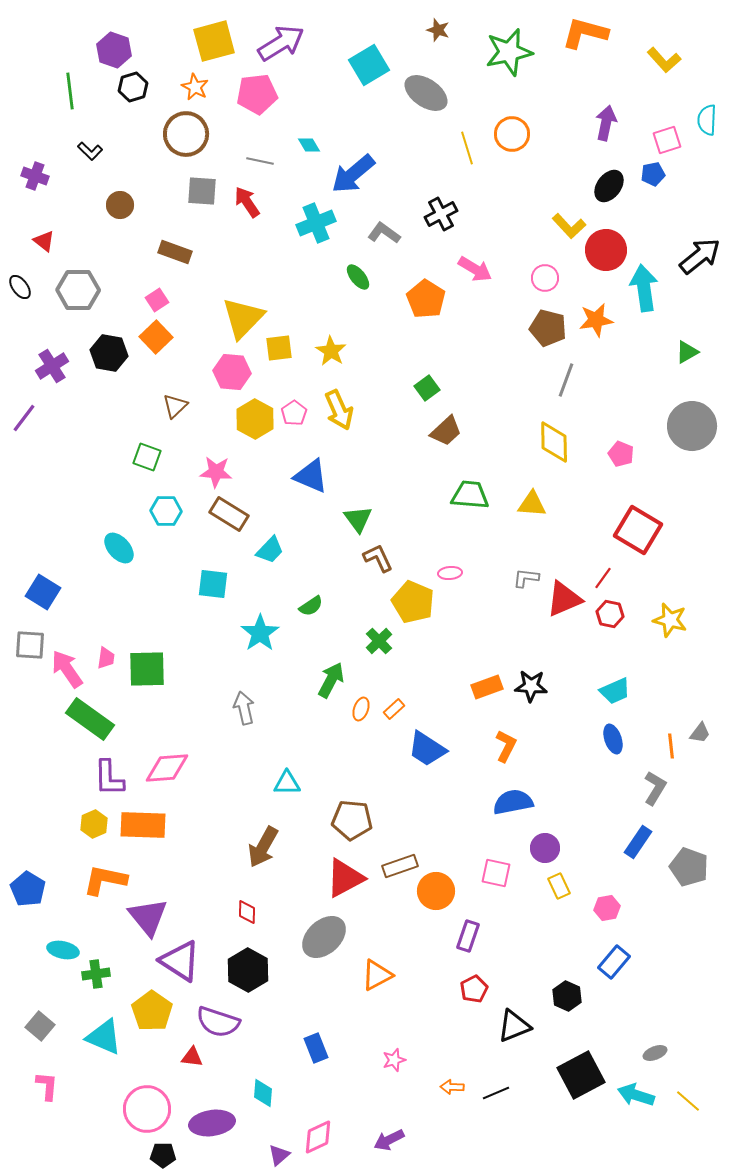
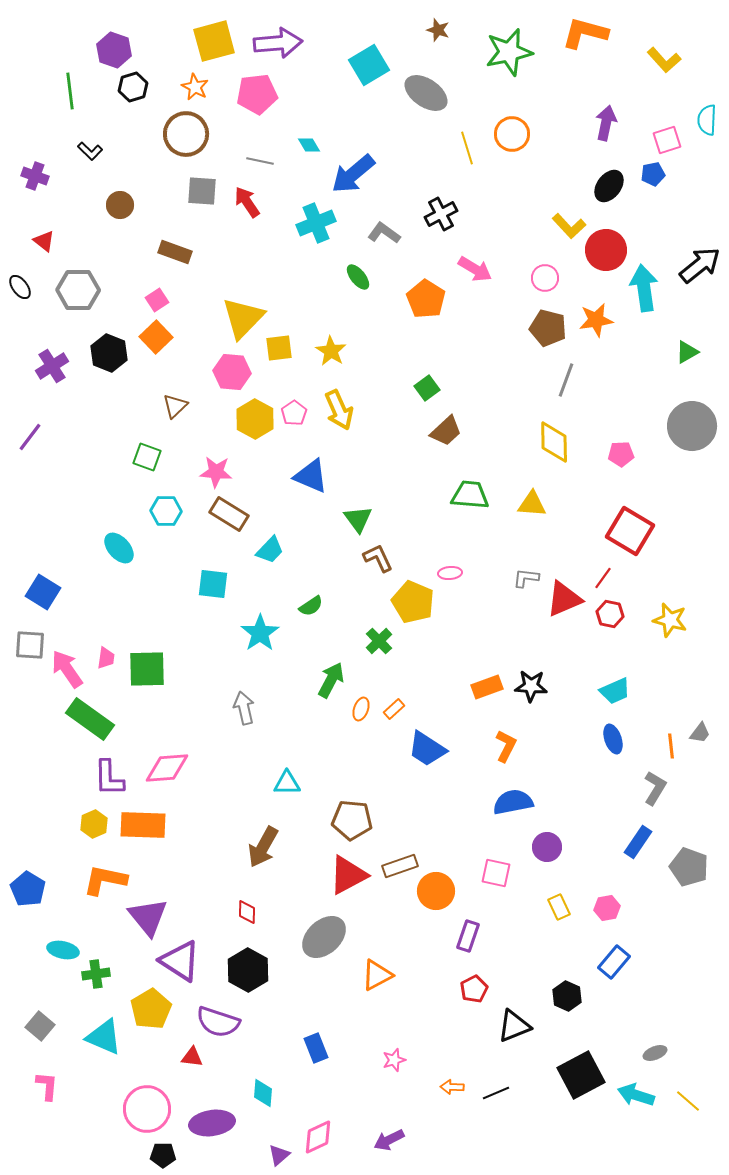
purple arrow at (281, 43): moved 3 px left; rotated 27 degrees clockwise
black arrow at (700, 256): moved 9 px down
black hexagon at (109, 353): rotated 12 degrees clockwise
purple line at (24, 418): moved 6 px right, 19 px down
pink pentagon at (621, 454): rotated 25 degrees counterclockwise
red square at (638, 530): moved 8 px left, 1 px down
purple circle at (545, 848): moved 2 px right, 1 px up
red triangle at (345, 878): moved 3 px right, 3 px up
yellow rectangle at (559, 886): moved 21 px down
yellow pentagon at (152, 1011): moved 1 px left, 2 px up; rotated 6 degrees clockwise
